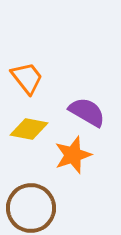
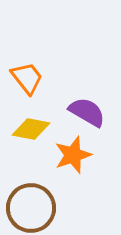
yellow diamond: moved 2 px right
